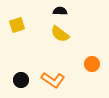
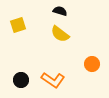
black semicircle: rotated 16 degrees clockwise
yellow square: moved 1 px right
